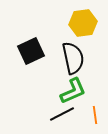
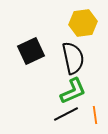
black line: moved 4 px right
